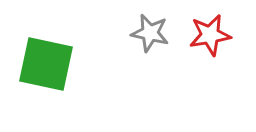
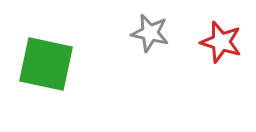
red star: moved 11 px right, 7 px down; rotated 27 degrees clockwise
